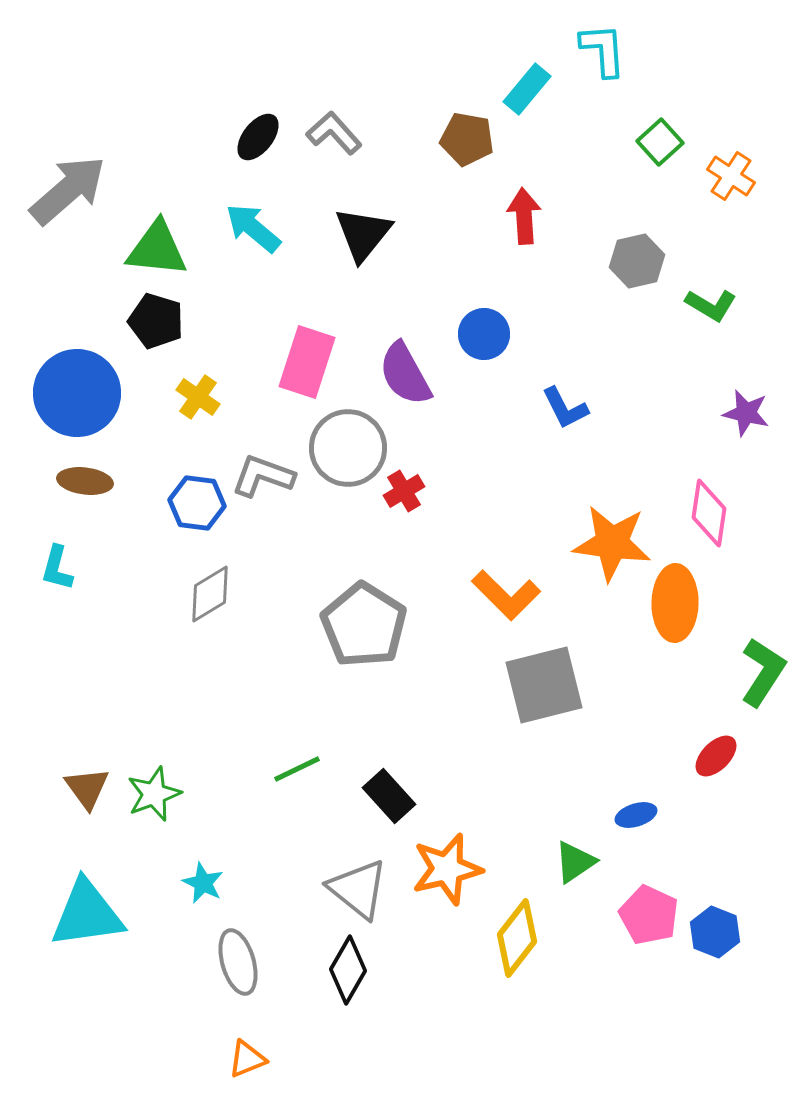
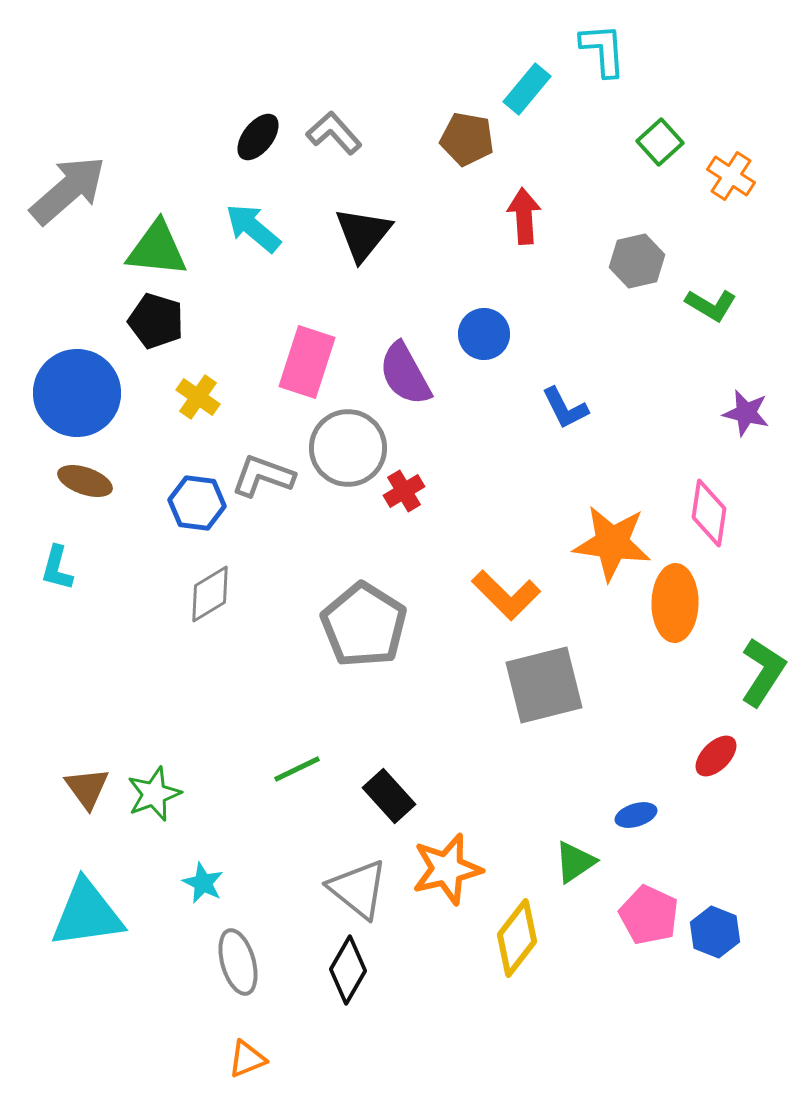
brown ellipse at (85, 481): rotated 12 degrees clockwise
